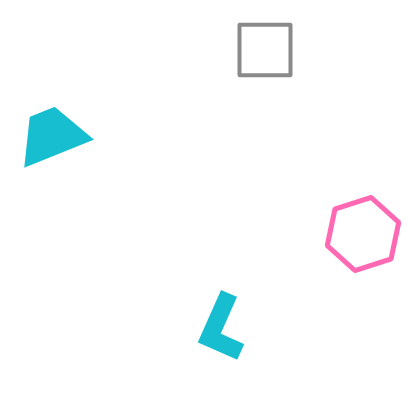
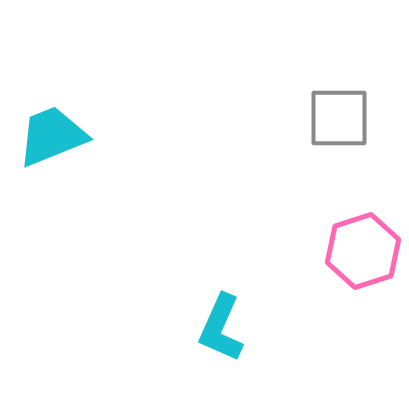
gray square: moved 74 px right, 68 px down
pink hexagon: moved 17 px down
